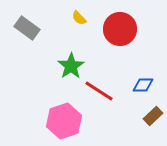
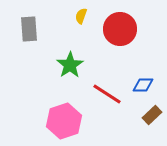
yellow semicircle: moved 2 px right, 2 px up; rotated 63 degrees clockwise
gray rectangle: moved 2 px right, 1 px down; rotated 50 degrees clockwise
green star: moved 1 px left, 1 px up
red line: moved 8 px right, 3 px down
brown rectangle: moved 1 px left, 1 px up
